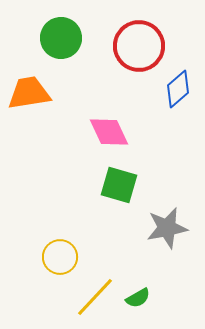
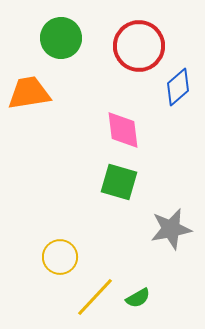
blue diamond: moved 2 px up
pink diamond: moved 14 px right, 2 px up; rotated 18 degrees clockwise
green square: moved 3 px up
gray star: moved 4 px right, 1 px down
